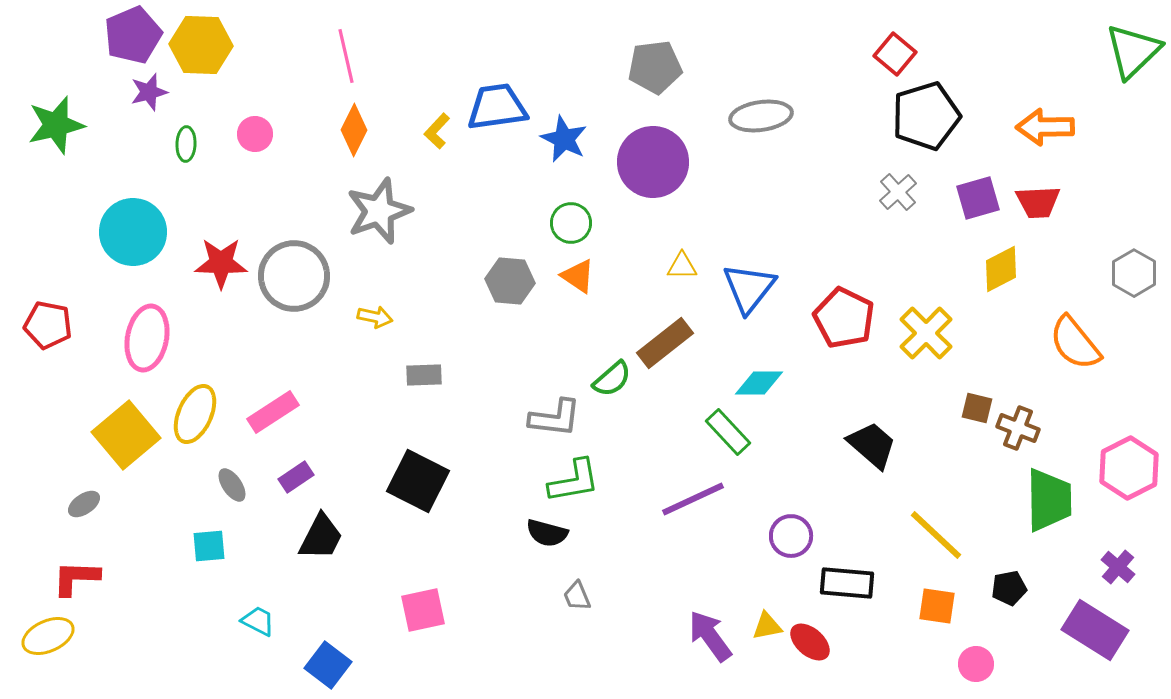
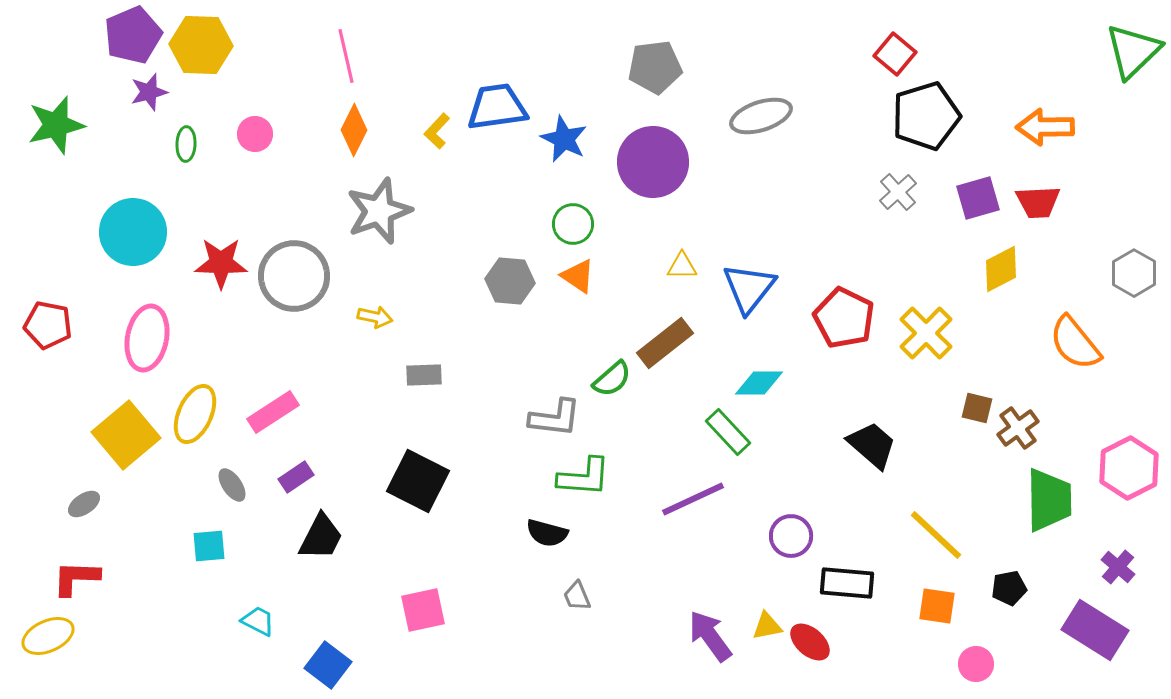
gray ellipse at (761, 116): rotated 10 degrees counterclockwise
green circle at (571, 223): moved 2 px right, 1 px down
brown cross at (1018, 428): rotated 33 degrees clockwise
green L-shape at (574, 481): moved 10 px right, 4 px up; rotated 14 degrees clockwise
